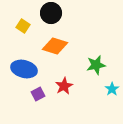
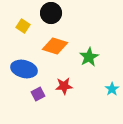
green star: moved 7 px left, 8 px up; rotated 18 degrees counterclockwise
red star: rotated 24 degrees clockwise
